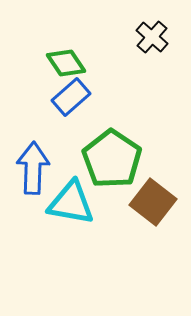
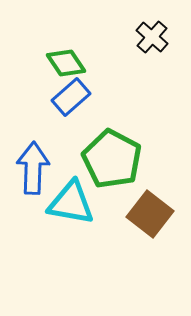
green pentagon: rotated 6 degrees counterclockwise
brown square: moved 3 px left, 12 px down
